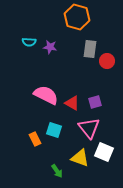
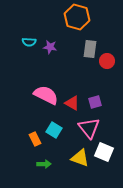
cyan square: rotated 14 degrees clockwise
green arrow: moved 13 px left, 7 px up; rotated 56 degrees counterclockwise
